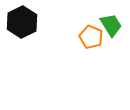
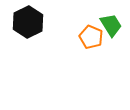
black hexagon: moved 6 px right
